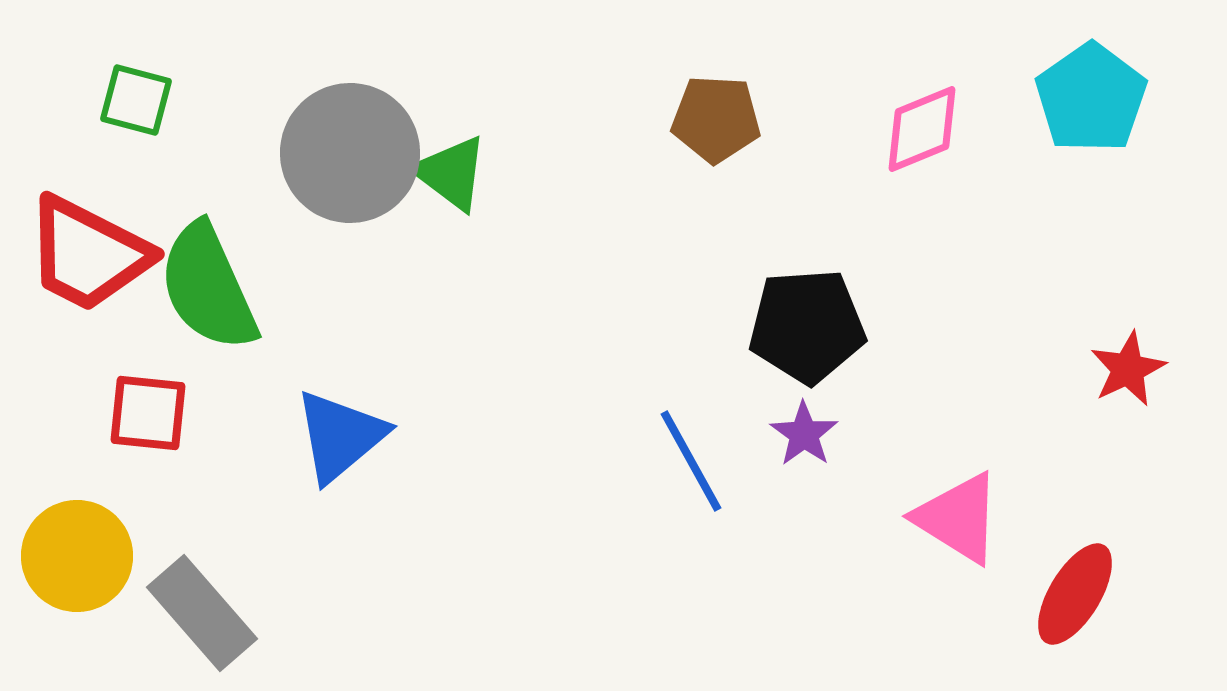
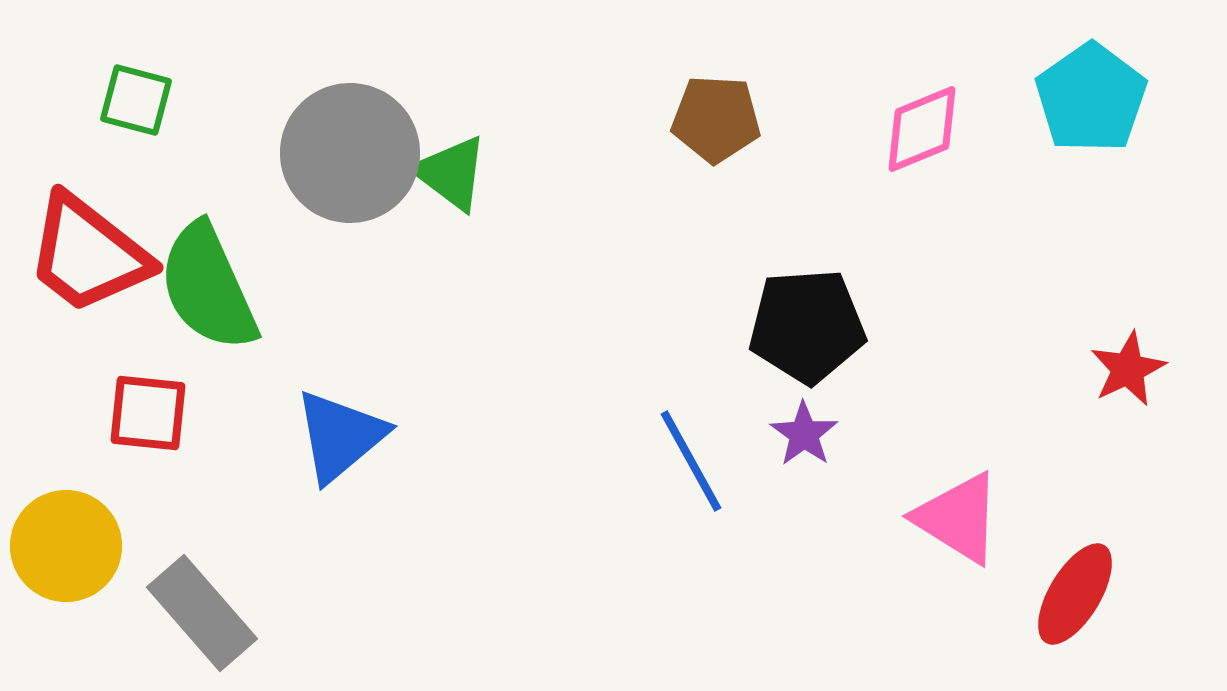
red trapezoid: rotated 11 degrees clockwise
yellow circle: moved 11 px left, 10 px up
